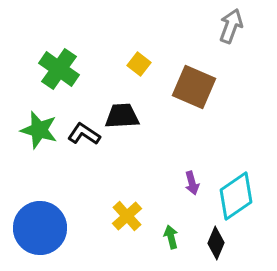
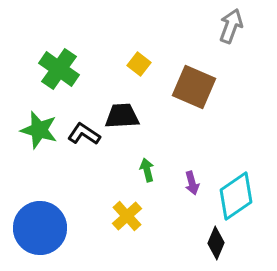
green arrow: moved 24 px left, 67 px up
